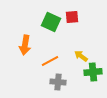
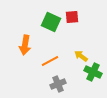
green cross: rotated 30 degrees clockwise
gray cross: moved 2 px down; rotated 28 degrees counterclockwise
